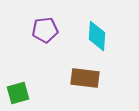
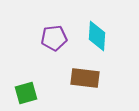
purple pentagon: moved 9 px right, 8 px down
green square: moved 8 px right
